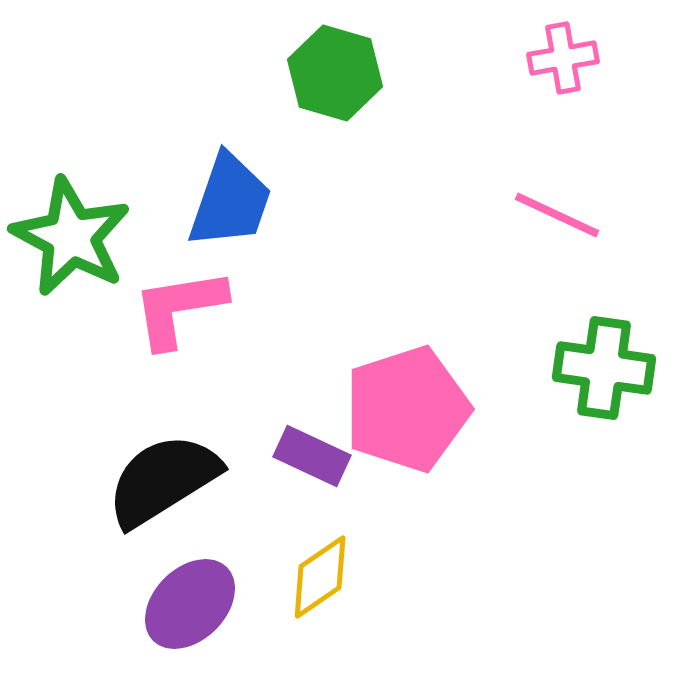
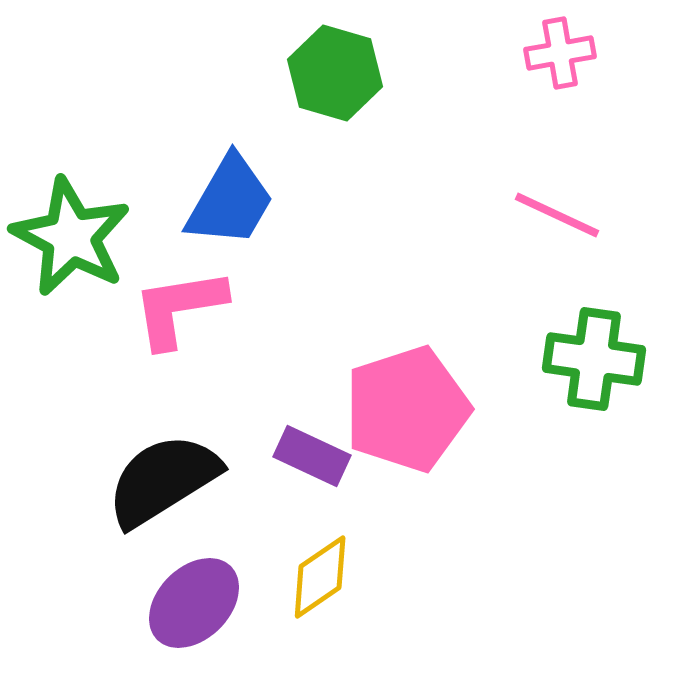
pink cross: moved 3 px left, 5 px up
blue trapezoid: rotated 11 degrees clockwise
green cross: moved 10 px left, 9 px up
purple ellipse: moved 4 px right, 1 px up
